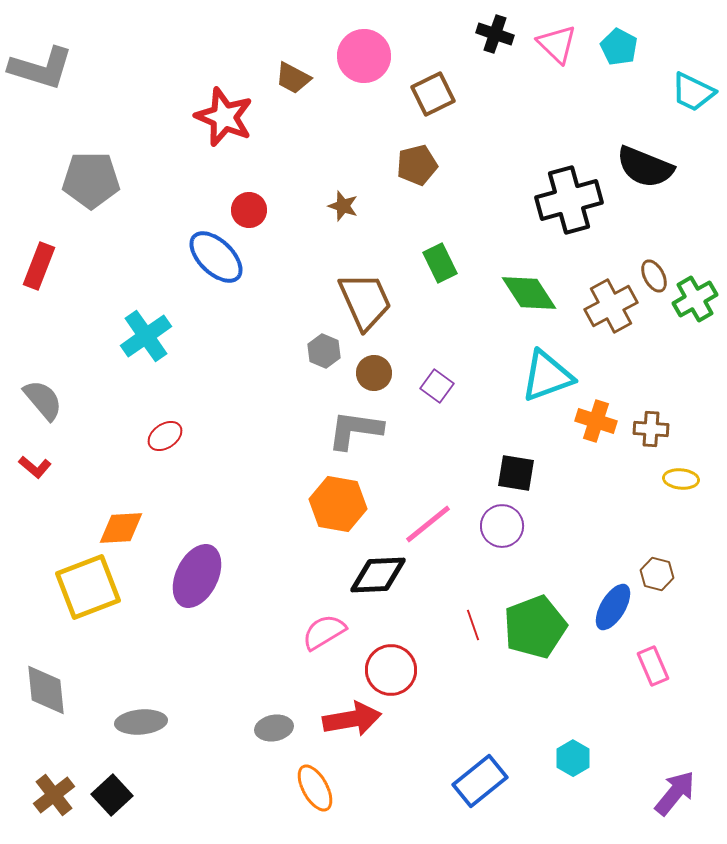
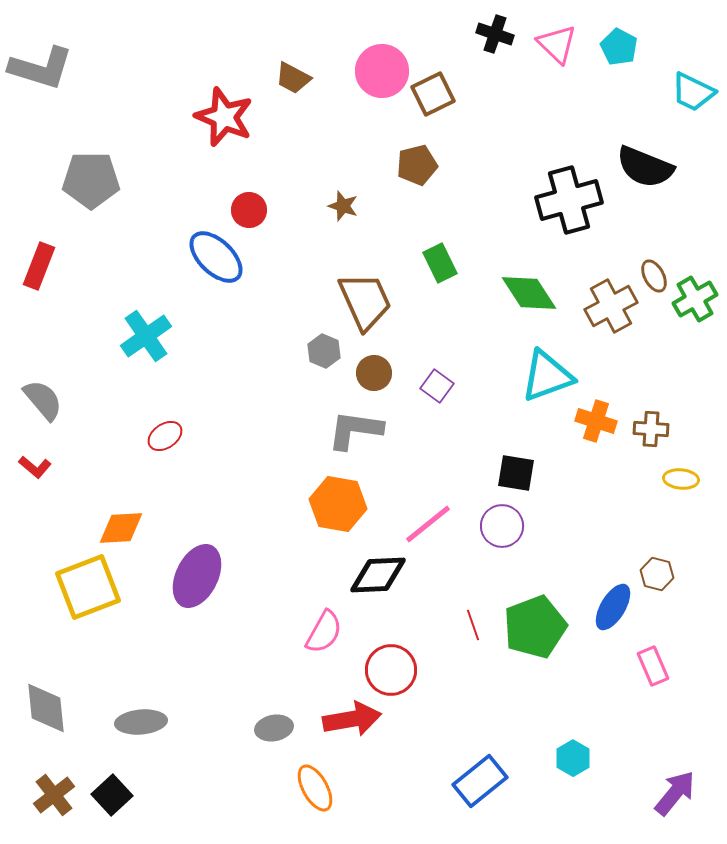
pink circle at (364, 56): moved 18 px right, 15 px down
pink semicircle at (324, 632): rotated 150 degrees clockwise
gray diamond at (46, 690): moved 18 px down
